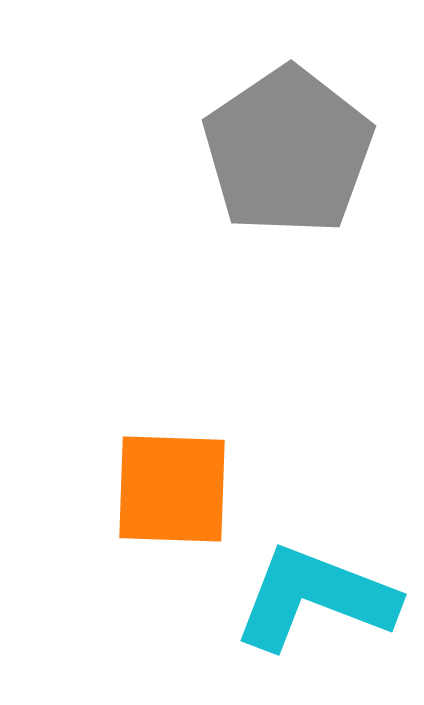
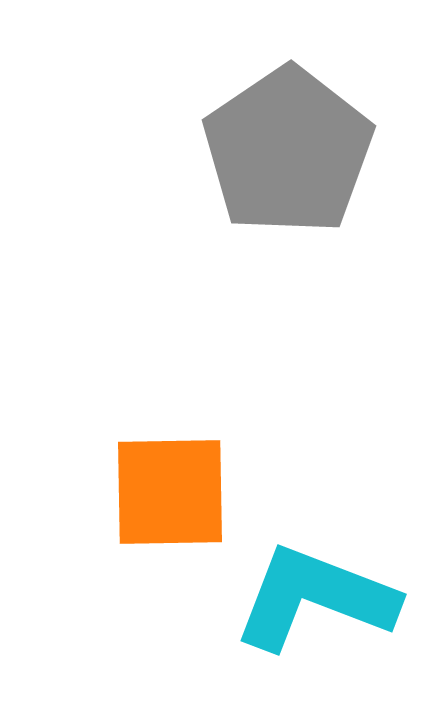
orange square: moved 2 px left, 3 px down; rotated 3 degrees counterclockwise
